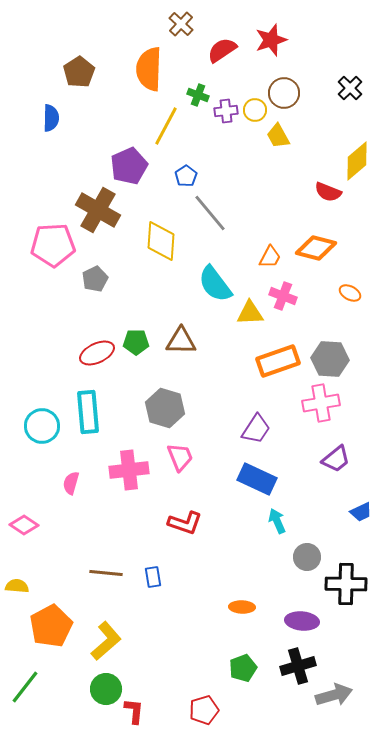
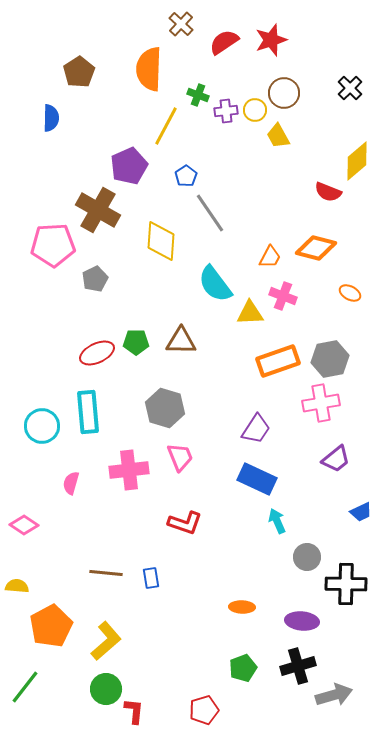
red semicircle at (222, 50): moved 2 px right, 8 px up
gray line at (210, 213): rotated 6 degrees clockwise
gray hexagon at (330, 359): rotated 15 degrees counterclockwise
blue rectangle at (153, 577): moved 2 px left, 1 px down
